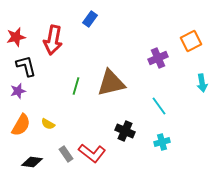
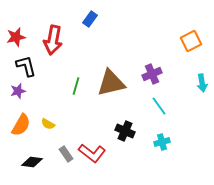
purple cross: moved 6 px left, 16 px down
